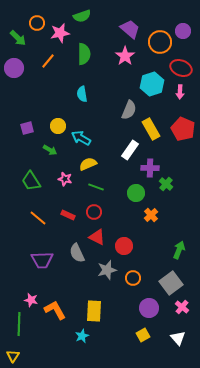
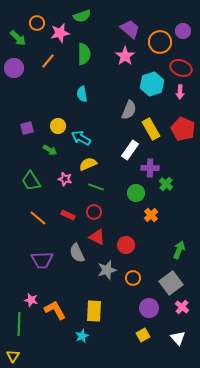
red circle at (124, 246): moved 2 px right, 1 px up
